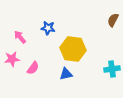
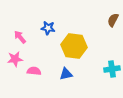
yellow hexagon: moved 1 px right, 3 px up
pink star: moved 3 px right
pink semicircle: moved 1 px right, 3 px down; rotated 120 degrees counterclockwise
